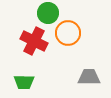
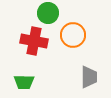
orange circle: moved 5 px right, 2 px down
red cross: rotated 16 degrees counterclockwise
gray trapezoid: rotated 90 degrees clockwise
